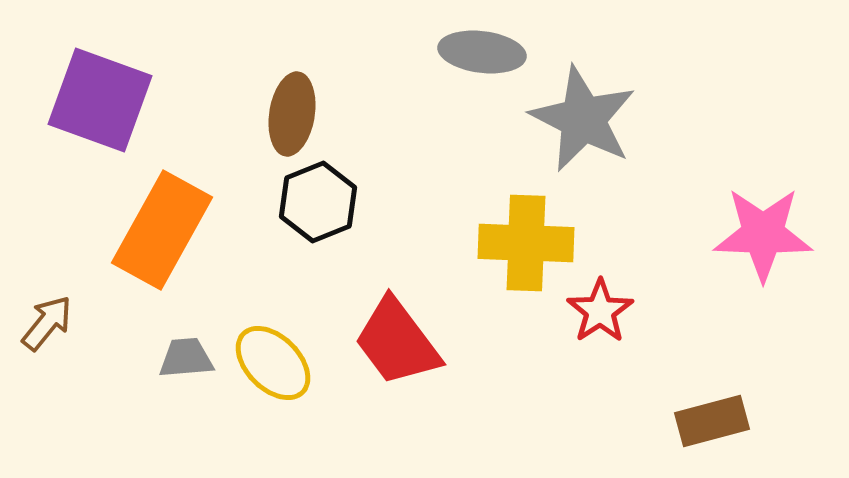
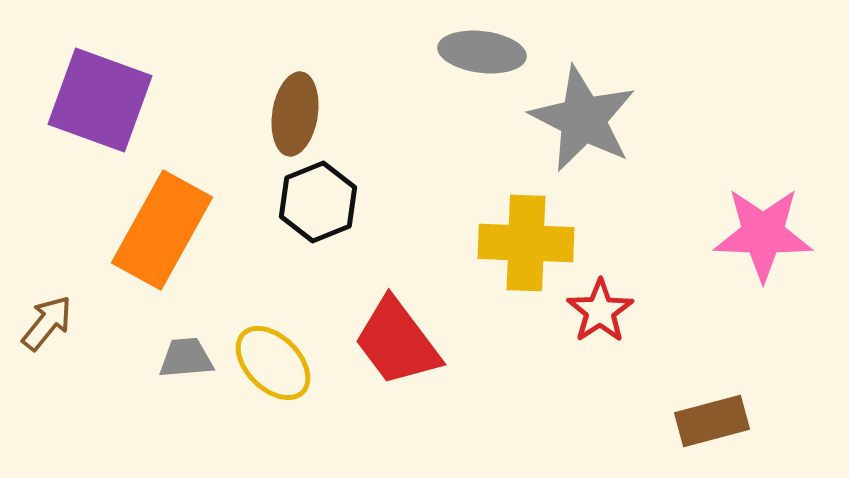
brown ellipse: moved 3 px right
